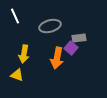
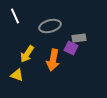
purple square: rotated 16 degrees counterclockwise
yellow arrow: moved 3 px right; rotated 24 degrees clockwise
orange arrow: moved 4 px left, 2 px down
